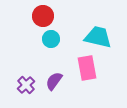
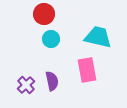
red circle: moved 1 px right, 2 px up
pink rectangle: moved 2 px down
purple semicircle: moved 2 px left; rotated 132 degrees clockwise
